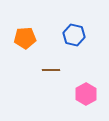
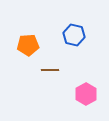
orange pentagon: moved 3 px right, 7 px down
brown line: moved 1 px left
